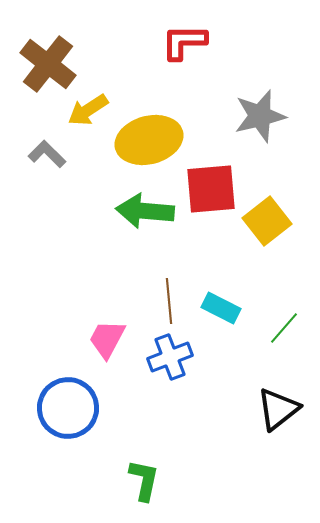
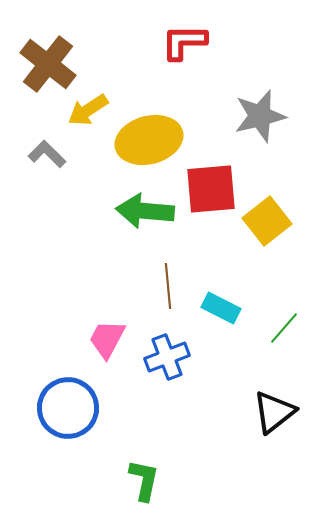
brown line: moved 1 px left, 15 px up
blue cross: moved 3 px left
black triangle: moved 4 px left, 3 px down
